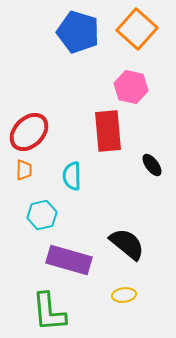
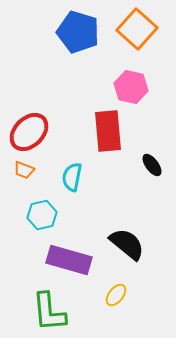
orange trapezoid: rotated 110 degrees clockwise
cyan semicircle: moved 1 px down; rotated 12 degrees clockwise
yellow ellipse: moved 8 px left; rotated 45 degrees counterclockwise
